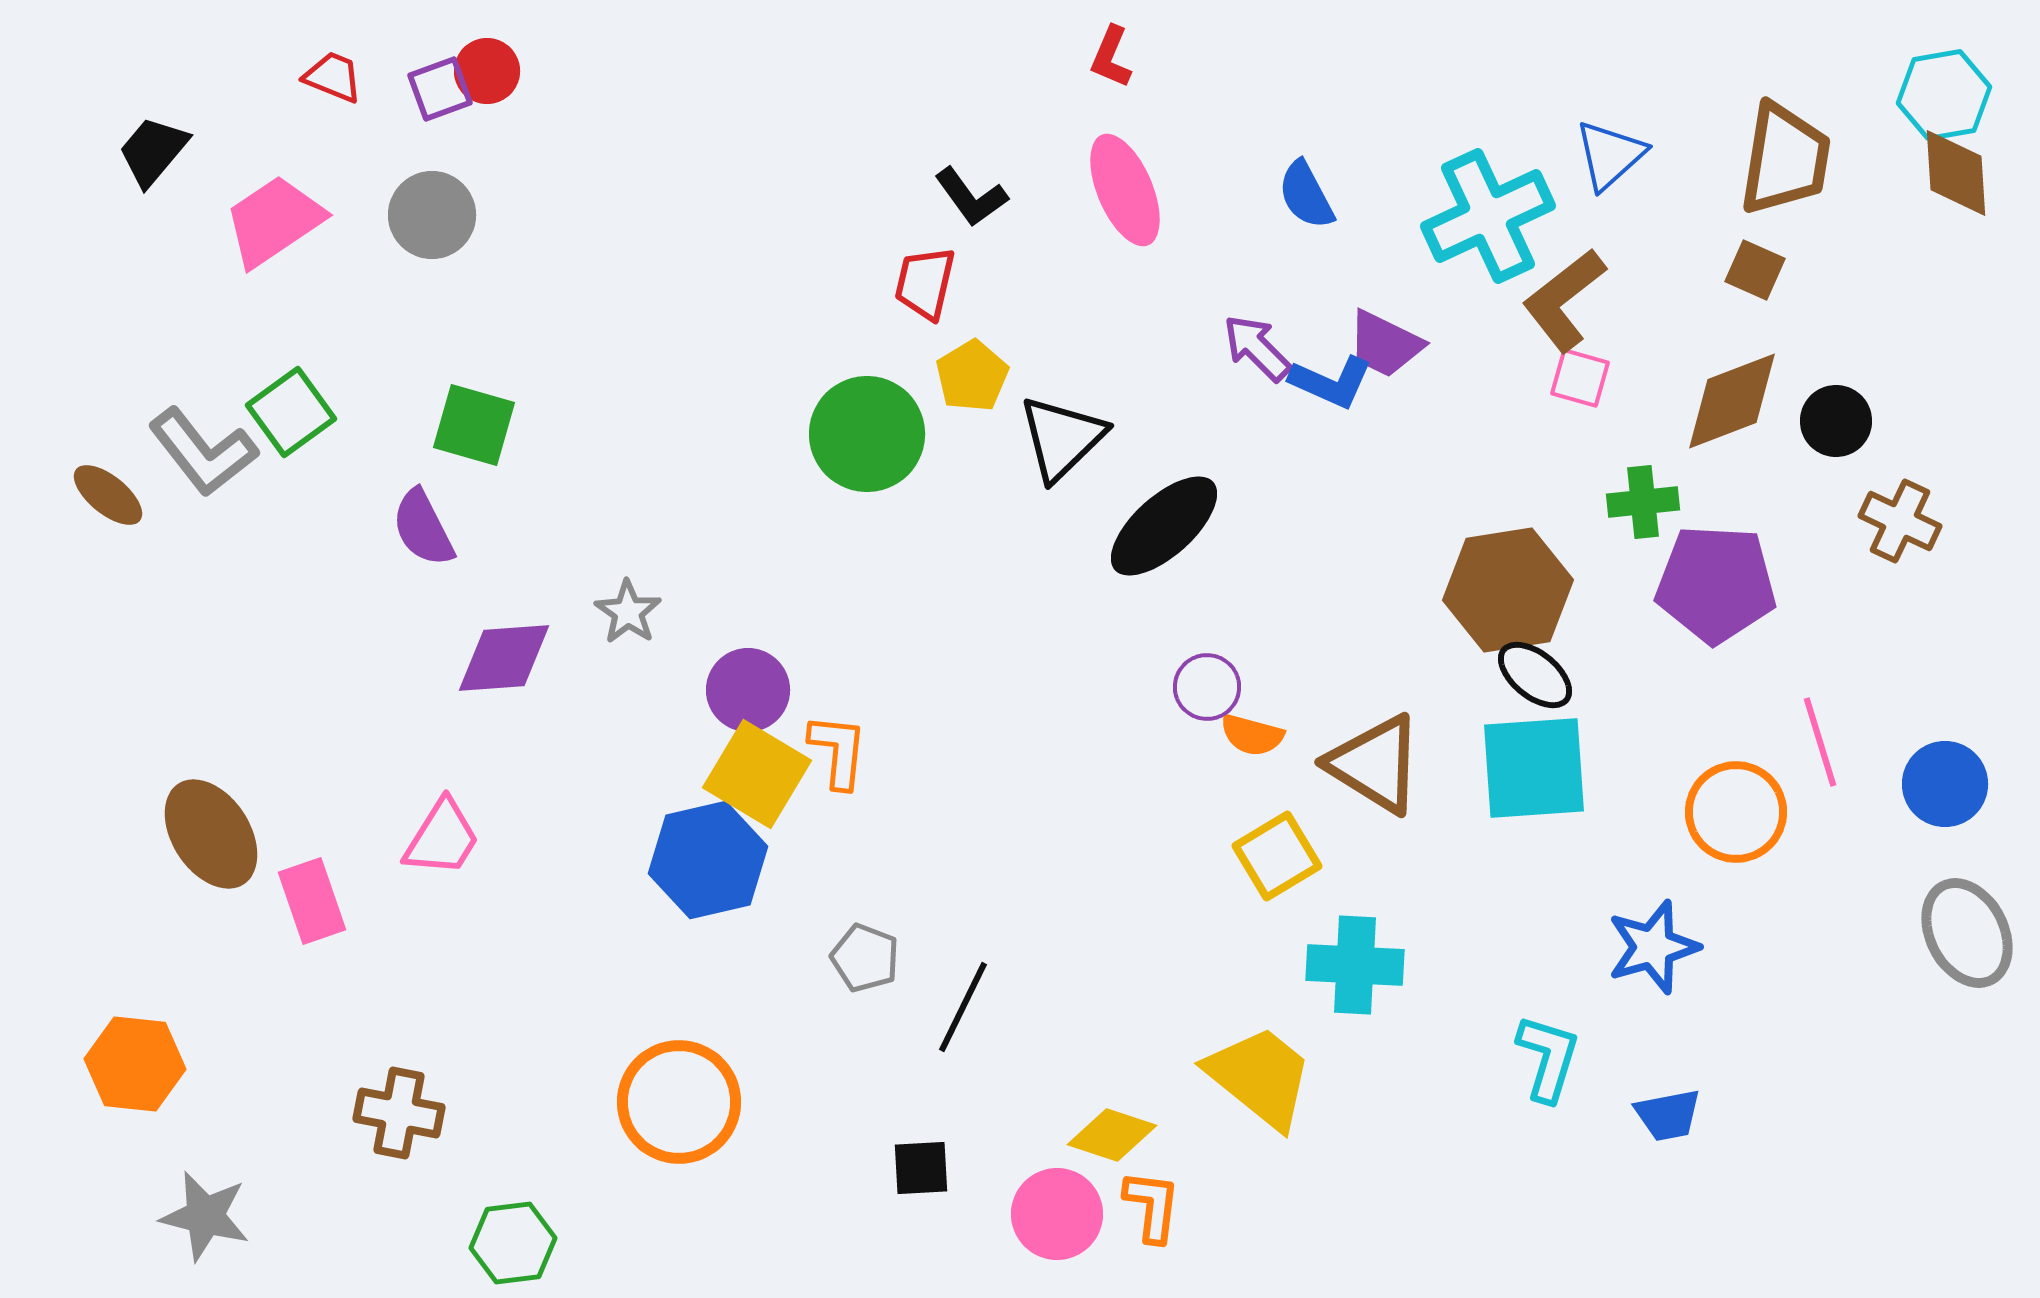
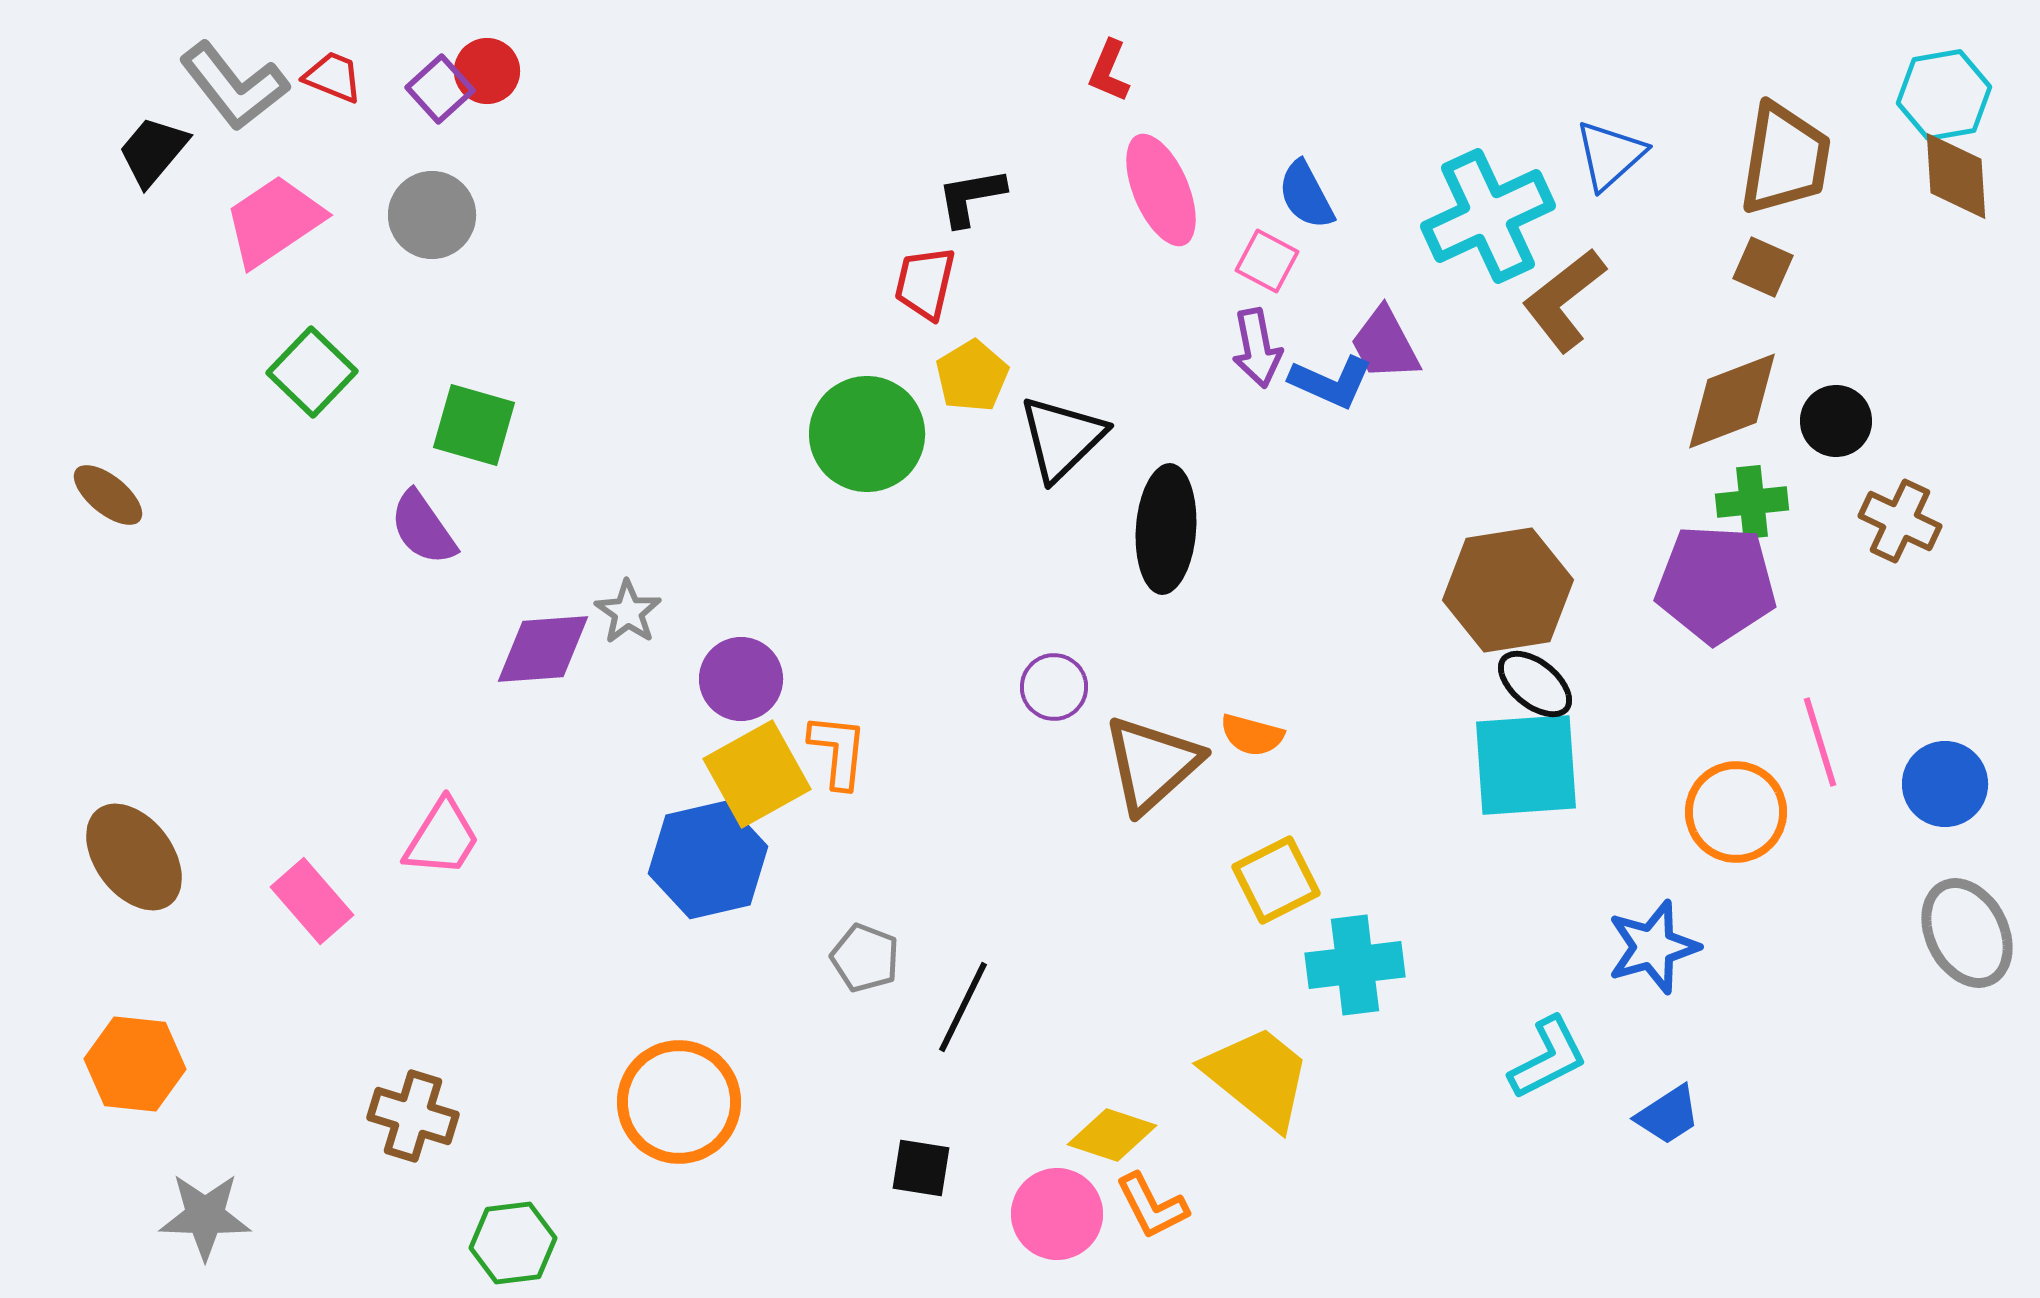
red L-shape at (1111, 57): moved 2 px left, 14 px down
purple square at (440, 89): rotated 22 degrees counterclockwise
brown diamond at (1956, 173): moved 3 px down
pink ellipse at (1125, 190): moved 36 px right
black L-shape at (971, 197): rotated 116 degrees clockwise
brown square at (1755, 270): moved 8 px right, 3 px up
purple trapezoid at (1385, 344): rotated 36 degrees clockwise
purple arrow at (1257, 348): rotated 146 degrees counterclockwise
pink square at (1580, 378): moved 313 px left, 117 px up; rotated 12 degrees clockwise
green square at (291, 412): moved 21 px right, 40 px up; rotated 10 degrees counterclockwise
gray L-shape at (203, 452): moved 31 px right, 366 px up
green cross at (1643, 502): moved 109 px right
black ellipse at (1164, 526): moved 2 px right, 3 px down; rotated 44 degrees counterclockwise
purple semicircle at (423, 528): rotated 8 degrees counterclockwise
purple diamond at (504, 658): moved 39 px right, 9 px up
black ellipse at (1535, 675): moved 9 px down
purple circle at (1207, 687): moved 153 px left
purple circle at (748, 690): moved 7 px left, 11 px up
brown triangle at (1375, 764): moved 223 px left; rotated 46 degrees clockwise
cyan square at (1534, 768): moved 8 px left, 3 px up
yellow square at (757, 774): rotated 30 degrees clockwise
brown ellipse at (211, 834): moved 77 px left, 23 px down; rotated 4 degrees counterclockwise
yellow square at (1277, 856): moved 1 px left, 24 px down; rotated 4 degrees clockwise
pink rectangle at (312, 901): rotated 22 degrees counterclockwise
cyan cross at (1355, 965): rotated 10 degrees counterclockwise
cyan L-shape at (1548, 1058): rotated 46 degrees clockwise
yellow trapezoid at (1260, 1077): moved 2 px left
brown cross at (399, 1113): moved 14 px right, 3 px down; rotated 6 degrees clockwise
blue trapezoid at (1668, 1115): rotated 22 degrees counterclockwise
black square at (921, 1168): rotated 12 degrees clockwise
orange L-shape at (1152, 1206): rotated 146 degrees clockwise
gray star at (205, 1216): rotated 12 degrees counterclockwise
